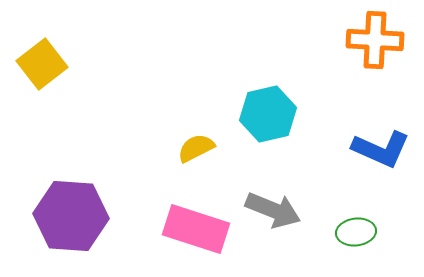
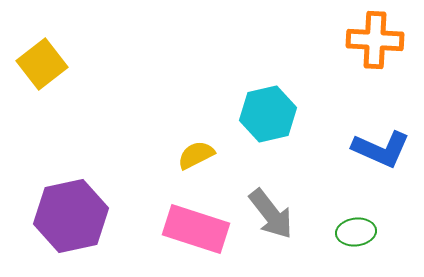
yellow semicircle: moved 7 px down
gray arrow: moved 2 px left, 4 px down; rotated 30 degrees clockwise
purple hexagon: rotated 16 degrees counterclockwise
